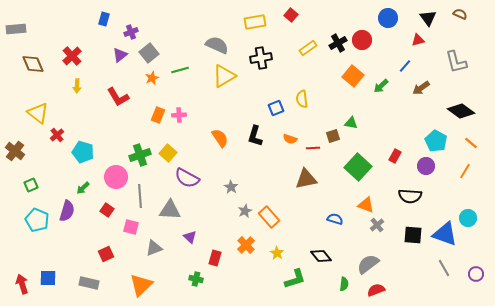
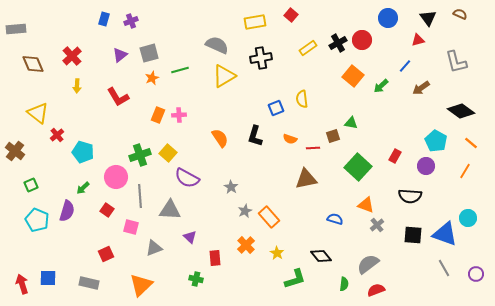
purple cross at (131, 32): moved 11 px up
gray square at (149, 53): rotated 24 degrees clockwise
red rectangle at (215, 258): rotated 21 degrees counterclockwise
